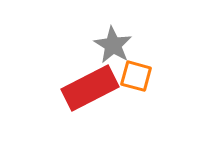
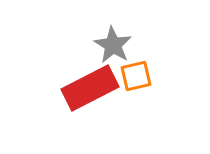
orange square: rotated 28 degrees counterclockwise
